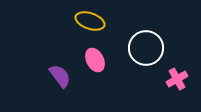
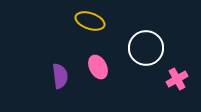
pink ellipse: moved 3 px right, 7 px down
purple semicircle: rotated 30 degrees clockwise
